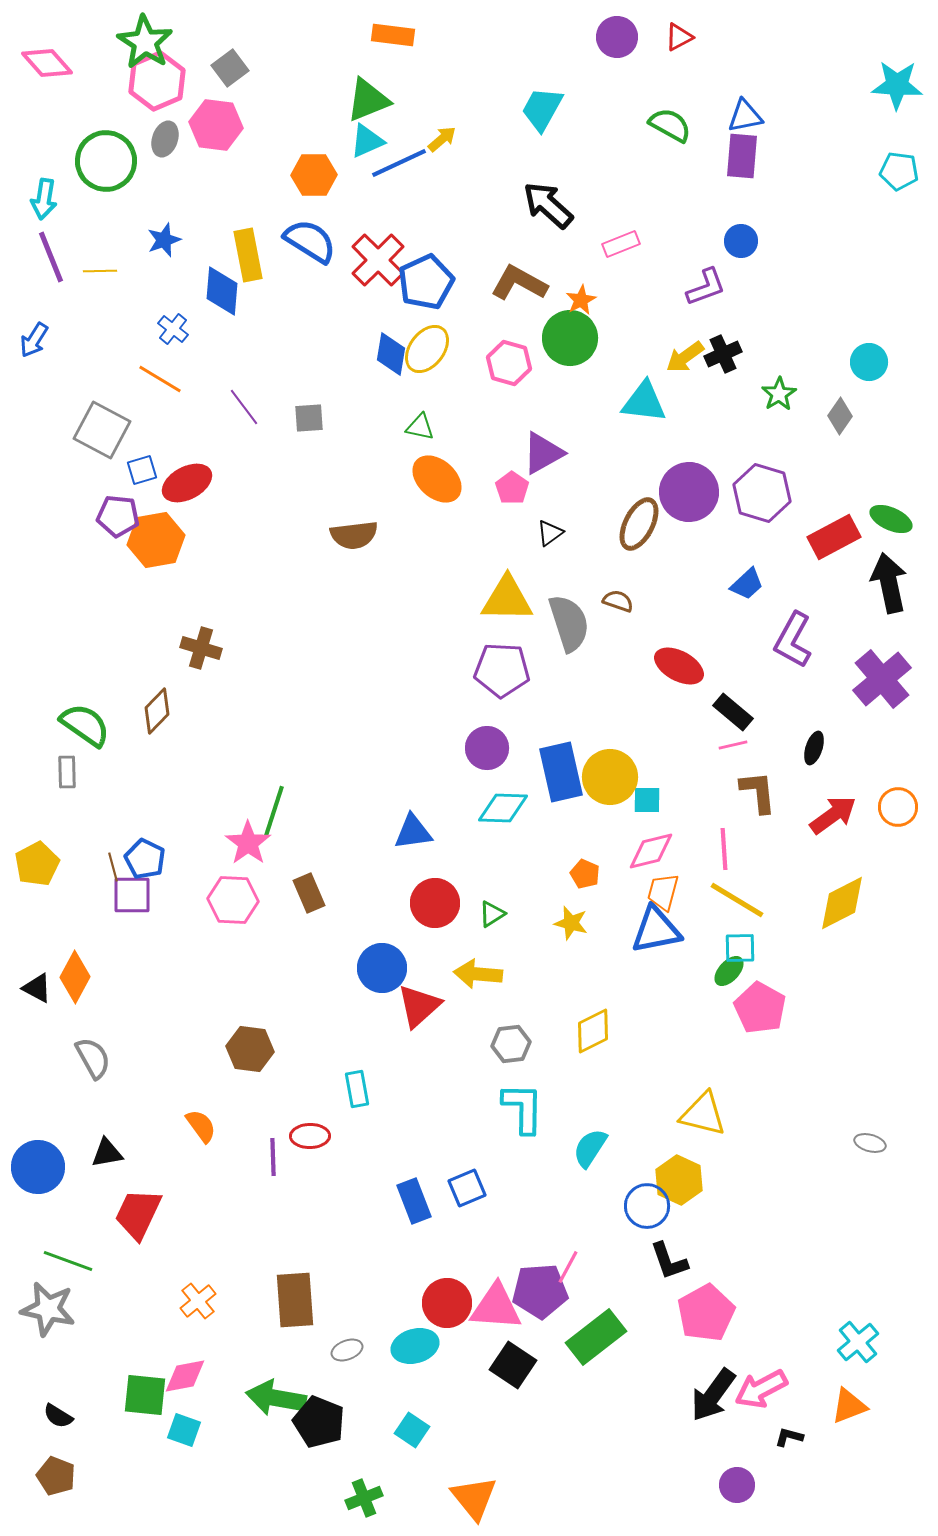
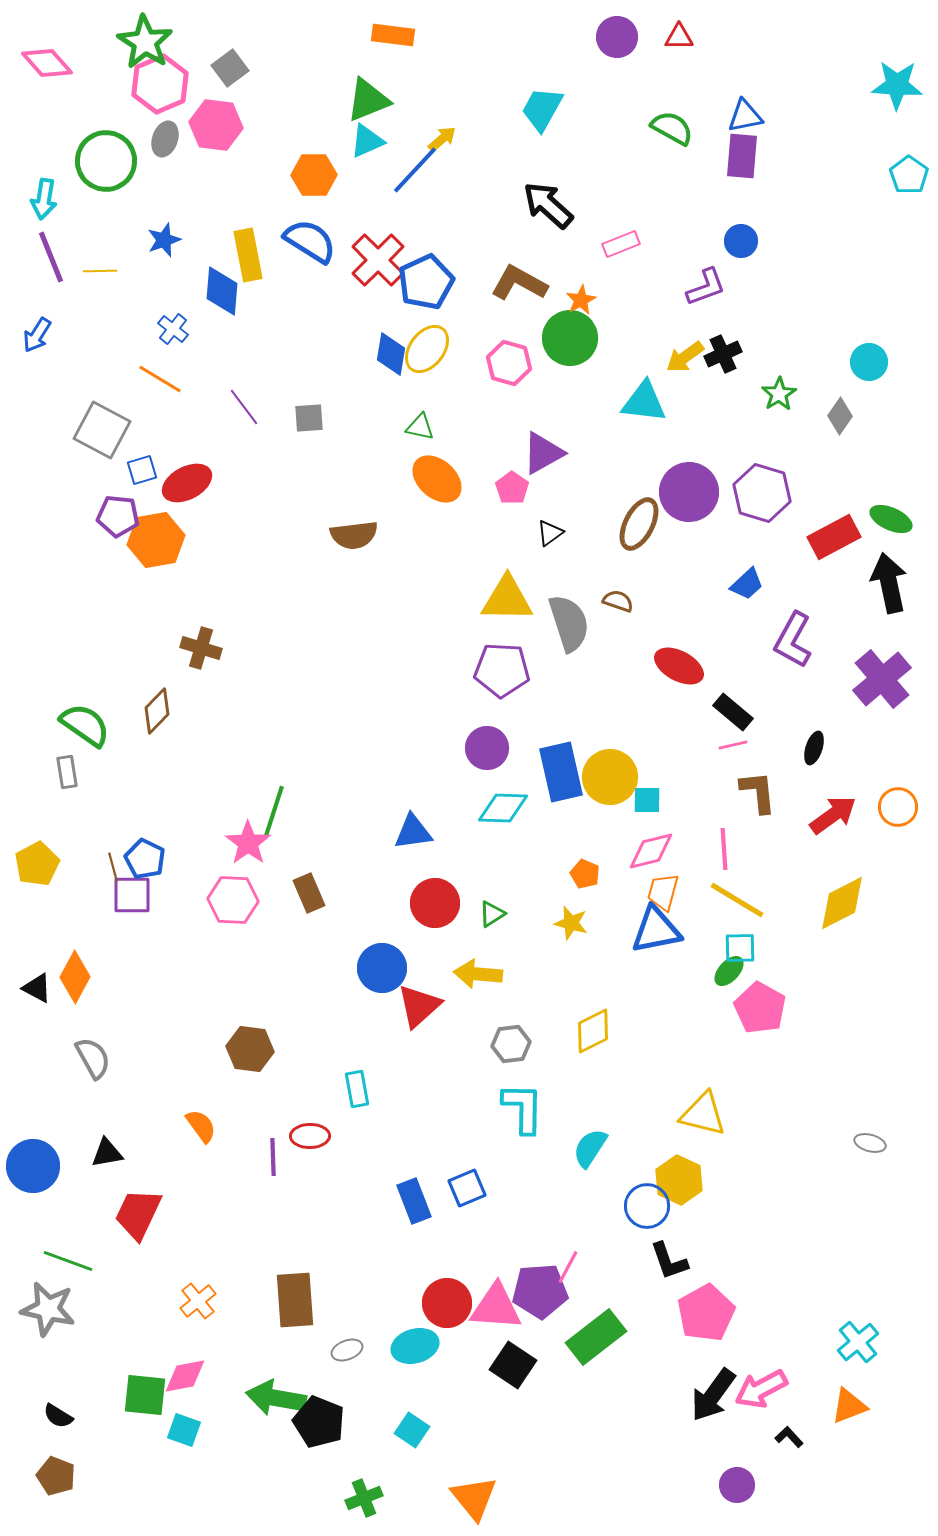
red triangle at (679, 37): rotated 28 degrees clockwise
pink hexagon at (157, 81): moved 3 px right, 3 px down
green semicircle at (670, 125): moved 2 px right, 3 px down
blue line at (399, 163): moved 16 px right, 7 px down; rotated 22 degrees counterclockwise
cyan pentagon at (899, 171): moved 10 px right, 4 px down; rotated 27 degrees clockwise
blue arrow at (34, 340): moved 3 px right, 5 px up
gray rectangle at (67, 772): rotated 8 degrees counterclockwise
blue circle at (38, 1167): moved 5 px left, 1 px up
black L-shape at (789, 1437): rotated 32 degrees clockwise
